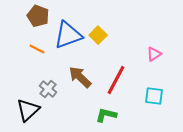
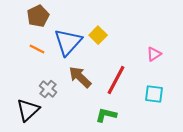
brown pentagon: rotated 25 degrees clockwise
blue triangle: moved 7 px down; rotated 28 degrees counterclockwise
cyan square: moved 2 px up
